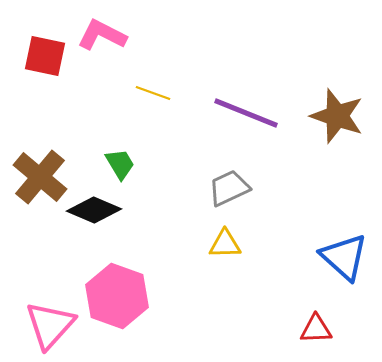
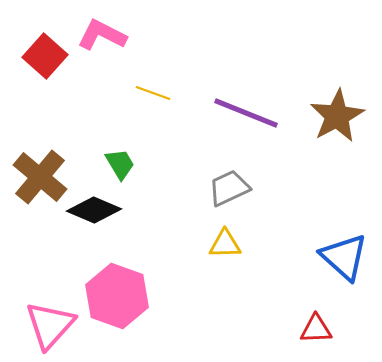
red square: rotated 30 degrees clockwise
brown star: rotated 24 degrees clockwise
